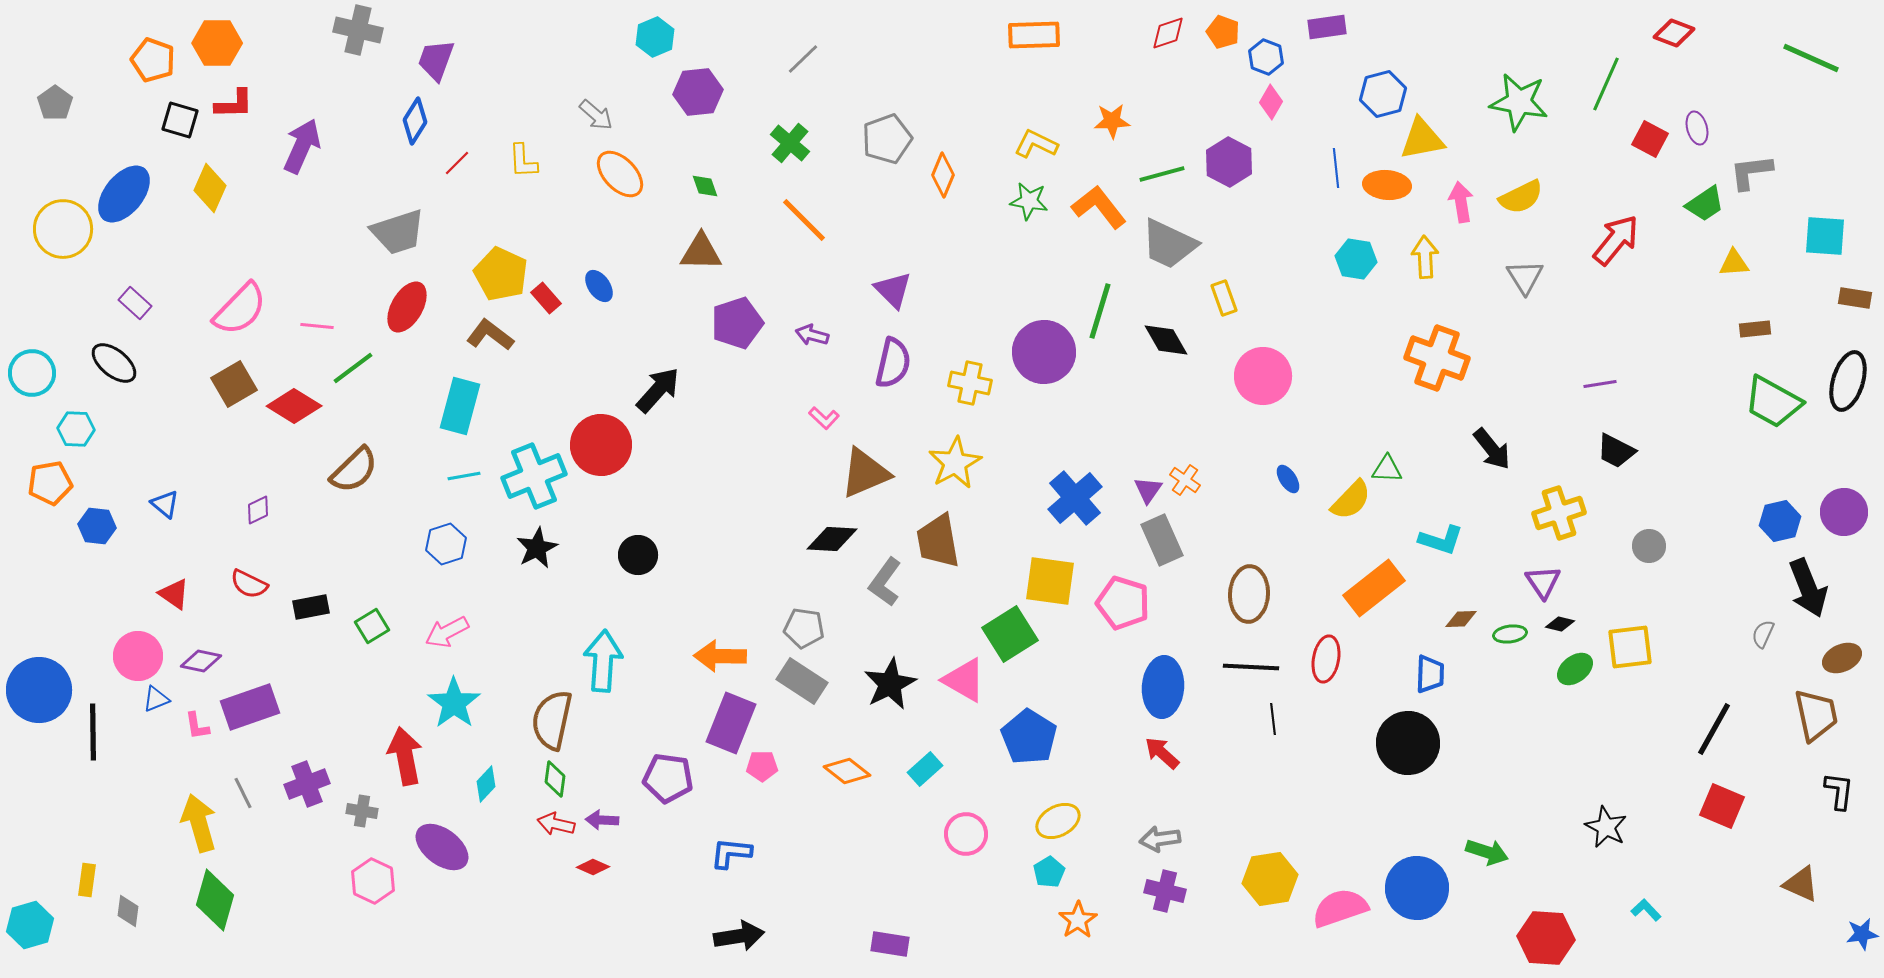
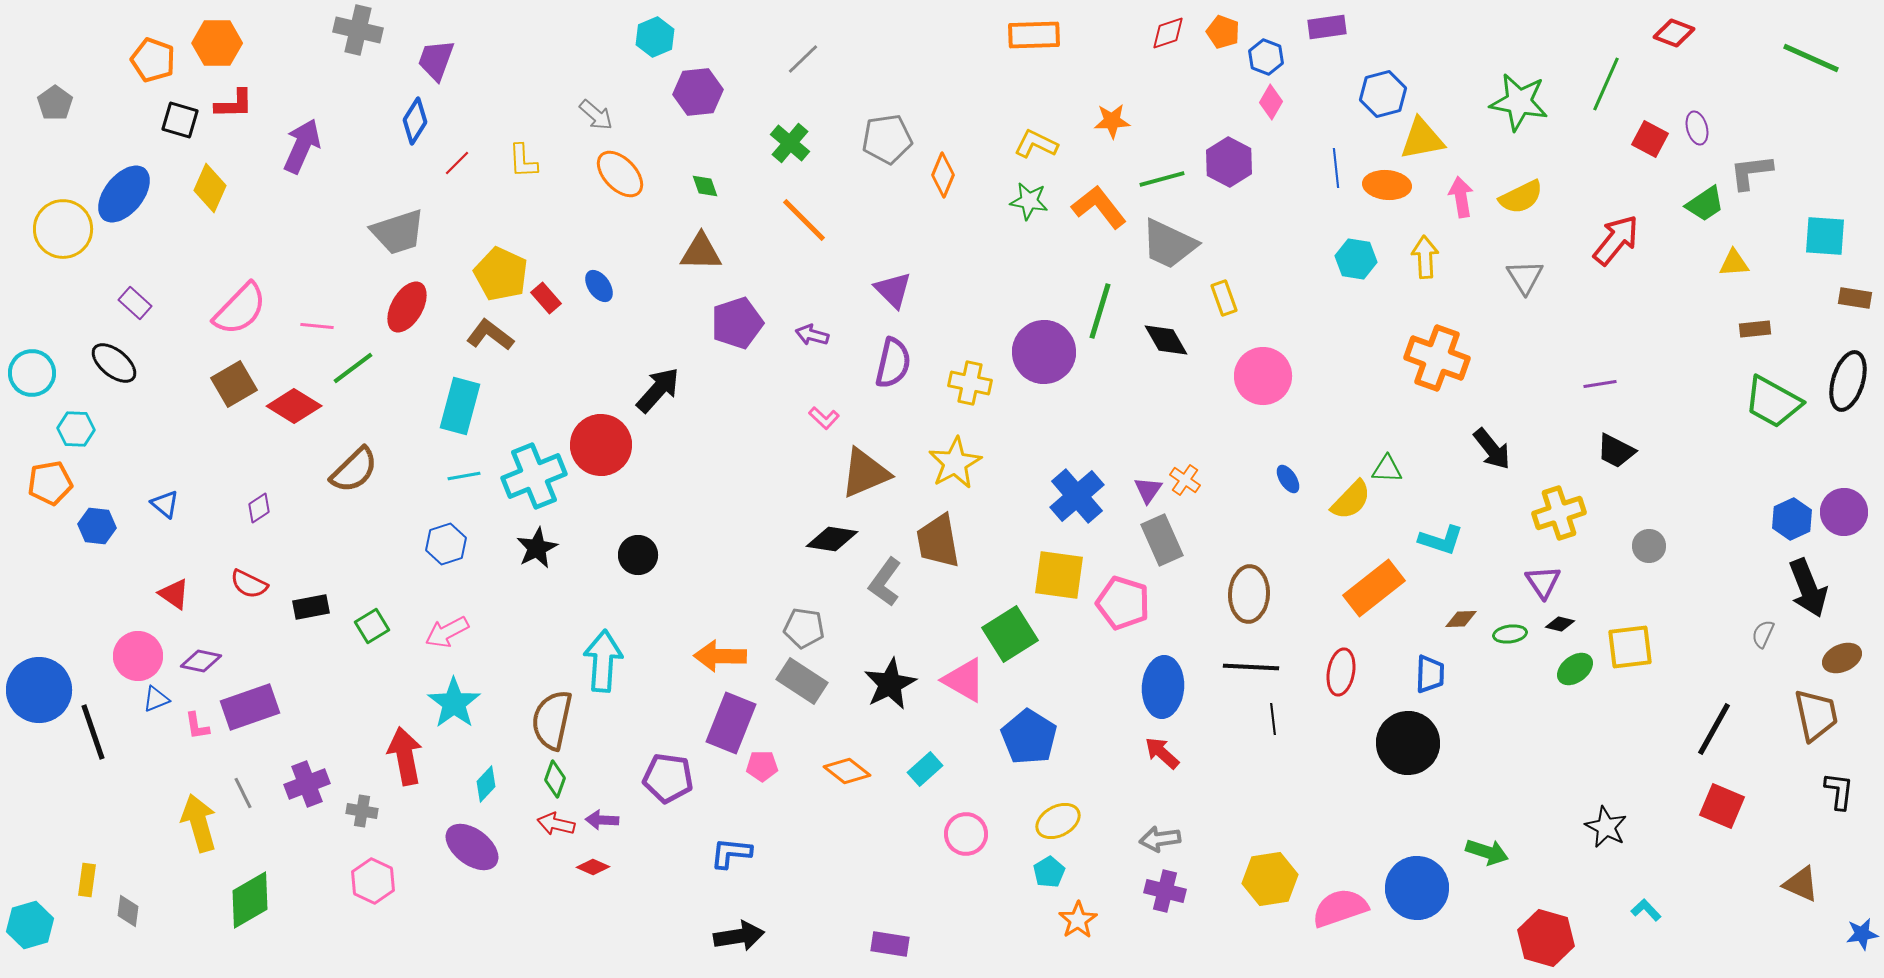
gray pentagon at (887, 139): rotated 12 degrees clockwise
green line at (1162, 174): moved 5 px down
pink arrow at (1461, 202): moved 5 px up
blue cross at (1075, 498): moved 2 px right, 2 px up
purple diamond at (258, 510): moved 1 px right, 2 px up; rotated 8 degrees counterclockwise
blue hexagon at (1780, 521): moved 12 px right, 2 px up; rotated 12 degrees counterclockwise
black diamond at (832, 539): rotated 6 degrees clockwise
yellow square at (1050, 581): moved 9 px right, 6 px up
red ellipse at (1326, 659): moved 15 px right, 13 px down
black line at (93, 732): rotated 18 degrees counterclockwise
green diamond at (555, 779): rotated 12 degrees clockwise
purple ellipse at (442, 847): moved 30 px right
green diamond at (215, 900): moved 35 px right; rotated 44 degrees clockwise
red hexagon at (1546, 938): rotated 12 degrees clockwise
